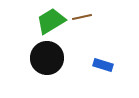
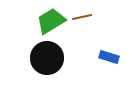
blue rectangle: moved 6 px right, 8 px up
